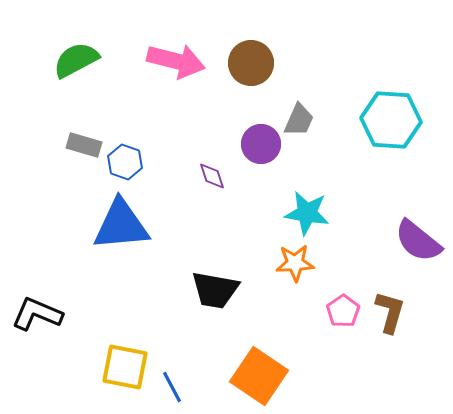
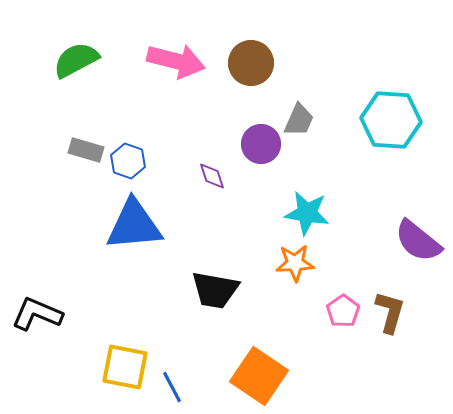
gray rectangle: moved 2 px right, 5 px down
blue hexagon: moved 3 px right, 1 px up
blue triangle: moved 13 px right
